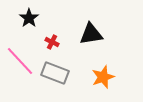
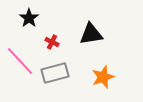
gray rectangle: rotated 36 degrees counterclockwise
